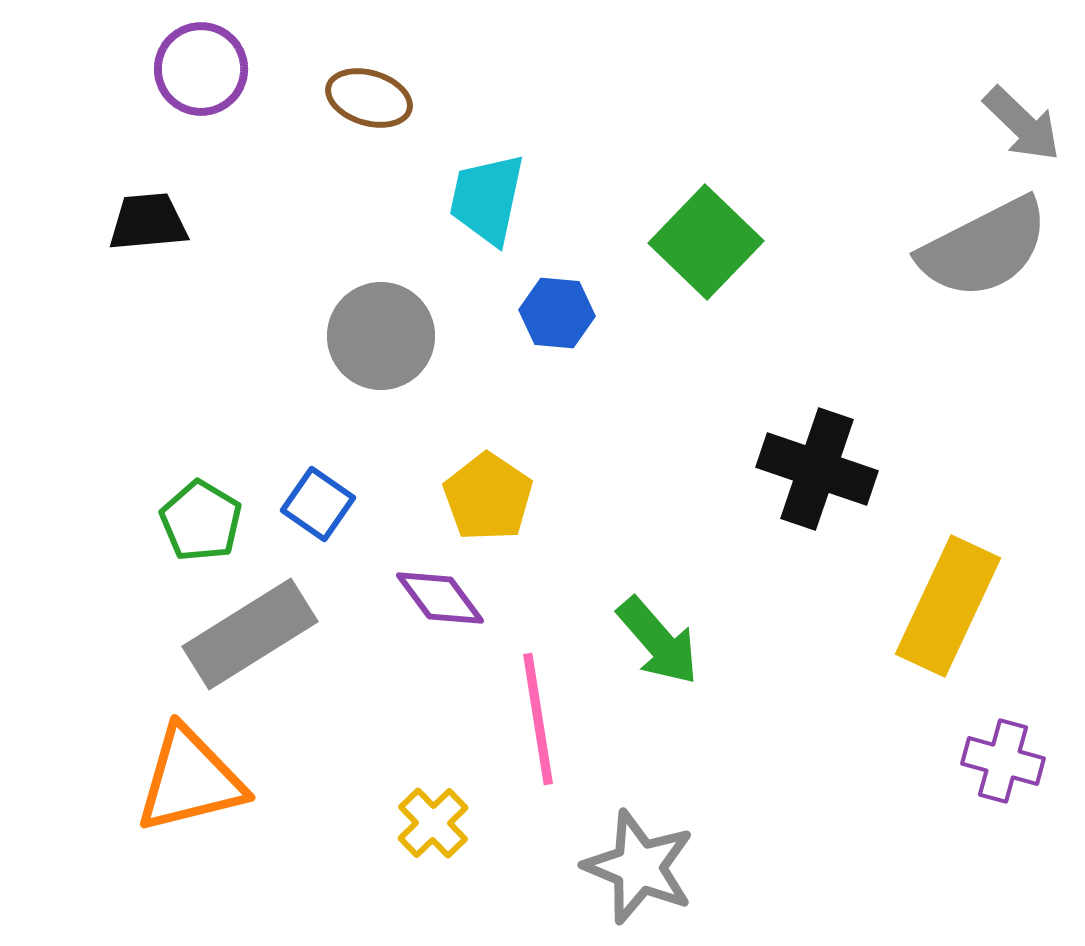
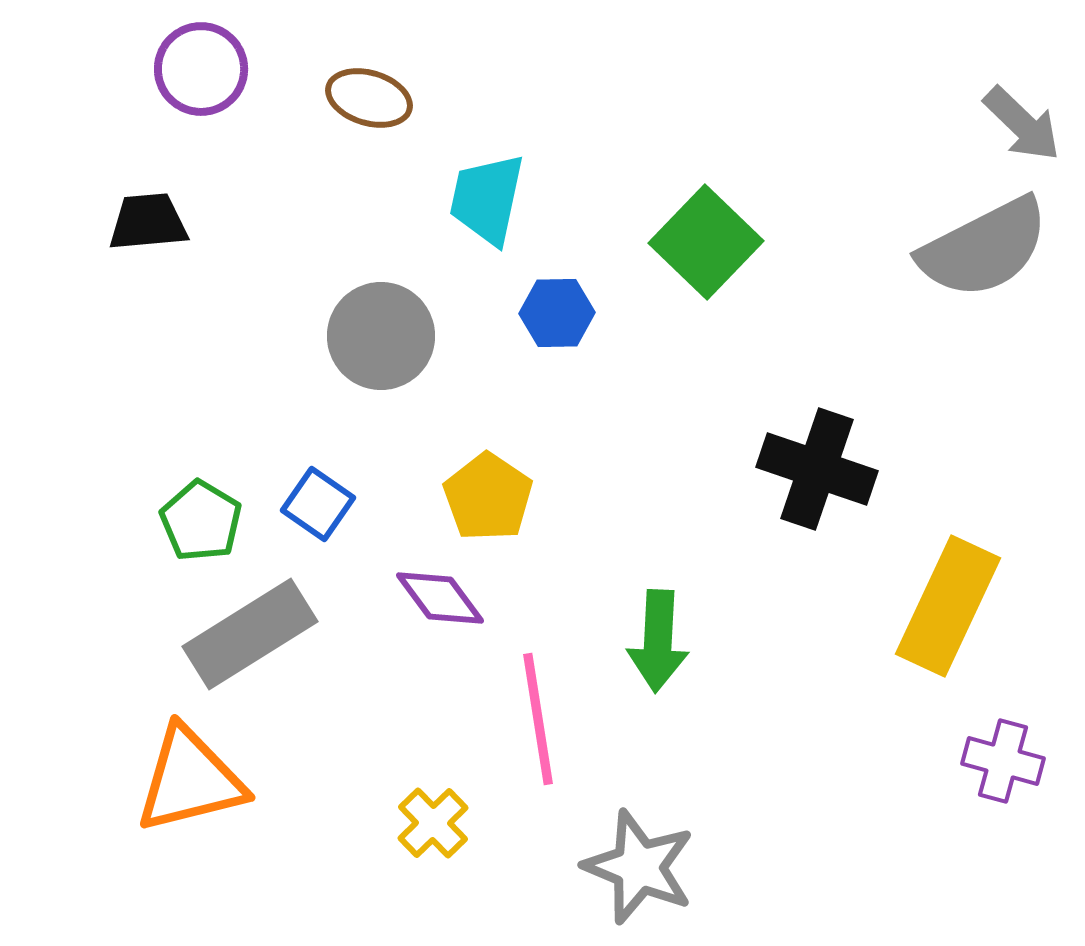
blue hexagon: rotated 6 degrees counterclockwise
green arrow: rotated 44 degrees clockwise
